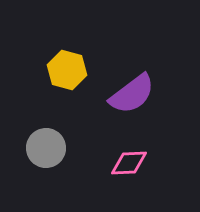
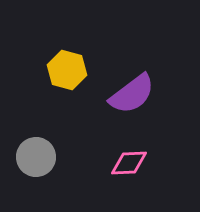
gray circle: moved 10 px left, 9 px down
